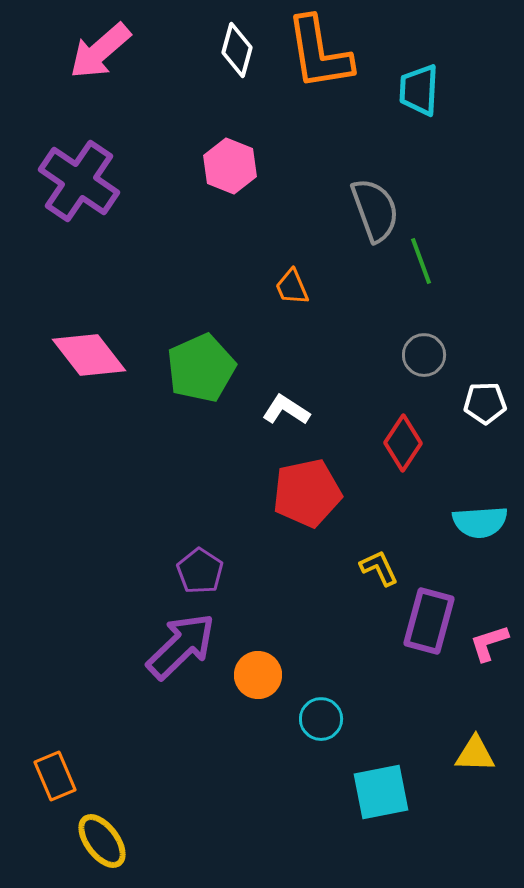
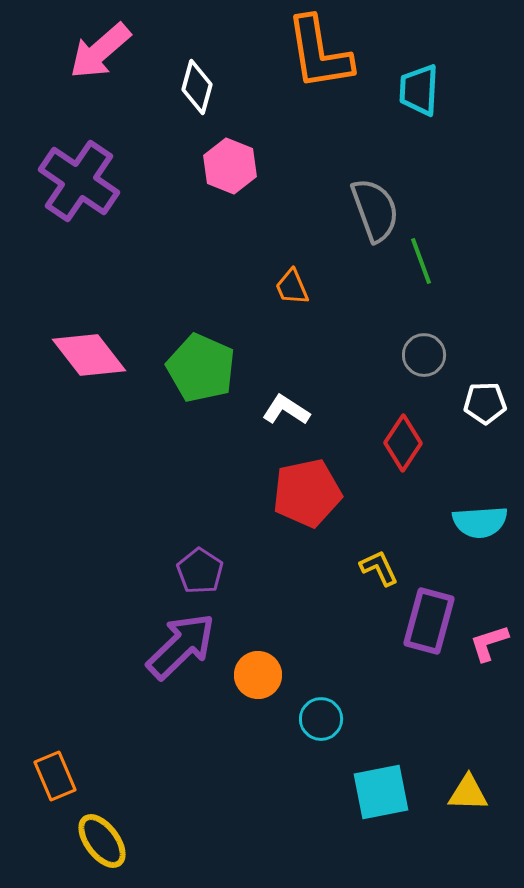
white diamond: moved 40 px left, 37 px down
green pentagon: rotated 24 degrees counterclockwise
yellow triangle: moved 7 px left, 39 px down
